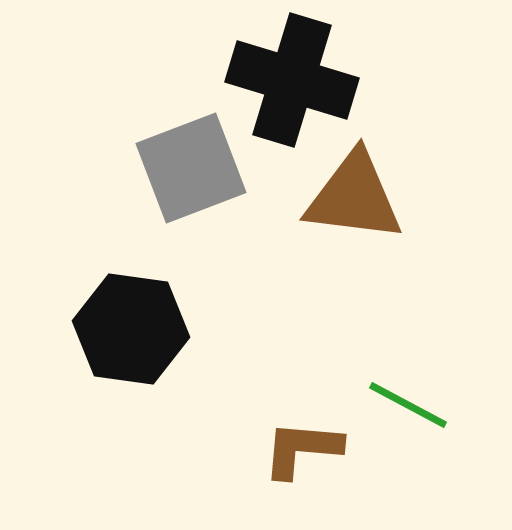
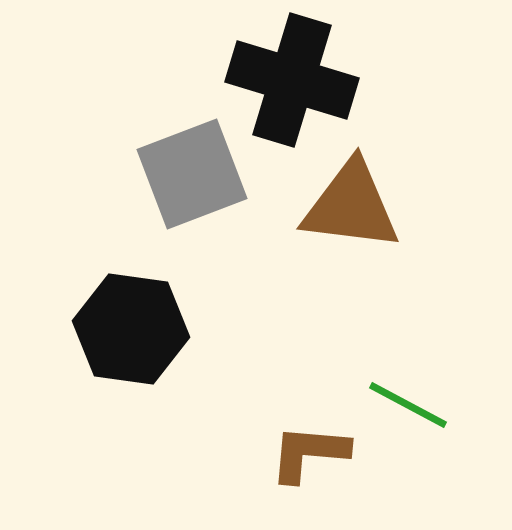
gray square: moved 1 px right, 6 px down
brown triangle: moved 3 px left, 9 px down
brown L-shape: moved 7 px right, 4 px down
